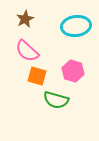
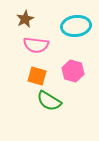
pink semicircle: moved 9 px right, 6 px up; rotated 35 degrees counterclockwise
green semicircle: moved 7 px left, 1 px down; rotated 15 degrees clockwise
